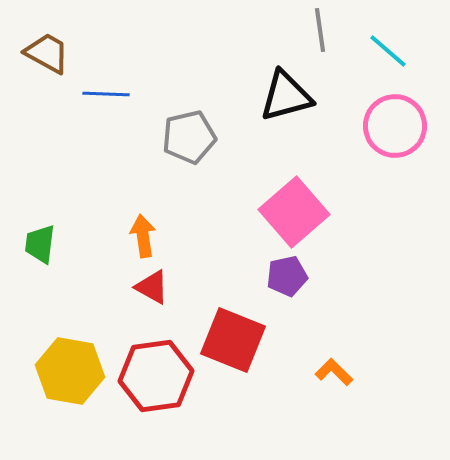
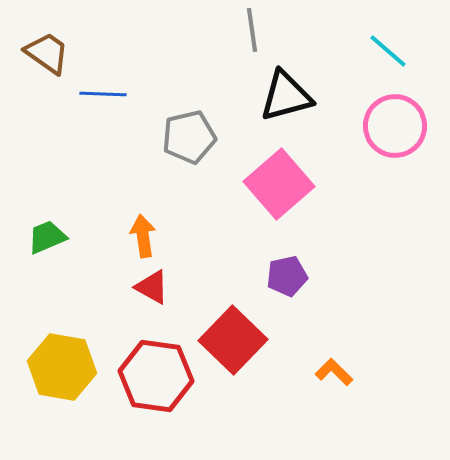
gray line: moved 68 px left
brown trapezoid: rotated 6 degrees clockwise
blue line: moved 3 px left
pink square: moved 15 px left, 28 px up
green trapezoid: moved 7 px right, 7 px up; rotated 60 degrees clockwise
red square: rotated 22 degrees clockwise
yellow hexagon: moved 8 px left, 4 px up
red hexagon: rotated 16 degrees clockwise
